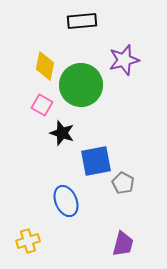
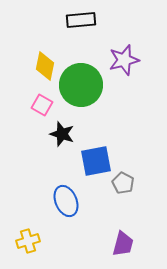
black rectangle: moved 1 px left, 1 px up
black star: moved 1 px down
